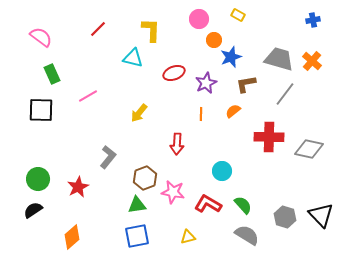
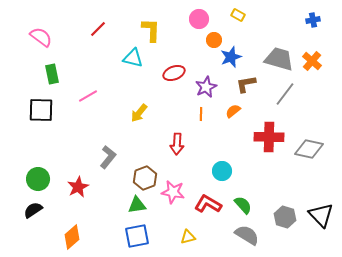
green rectangle: rotated 12 degrees clockwise
purple star: moved 4 px down
